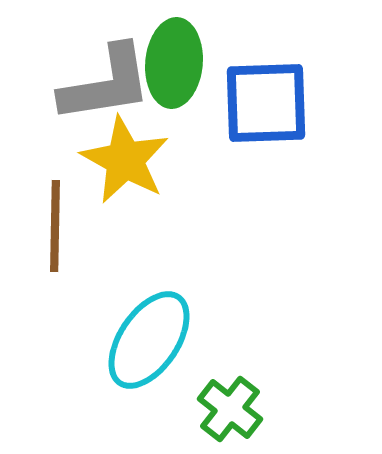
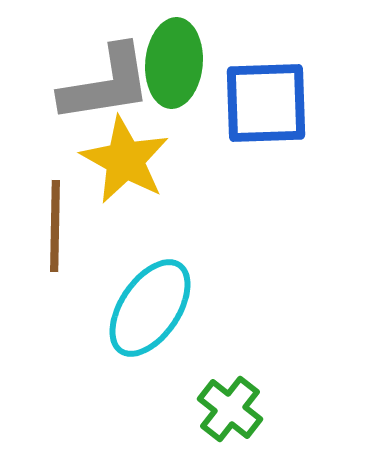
cyan ellipse: moved 1 px right, 32 px up
